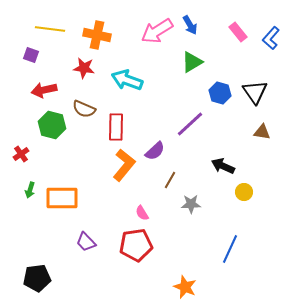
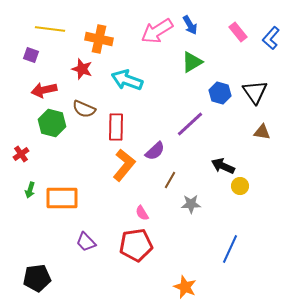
orange cross: moved 2 px right, 4 px down
red star: moved 2 px left, 1 px down; rotated 10 degrees clockwise
green hexagon: moved 2 px up
yellow circle: moved 4 px left, 6 px up
